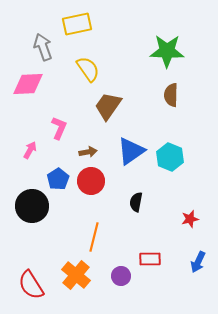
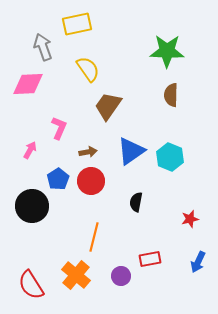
red rectangle: rotated 10 degrees counterclockwise
